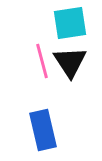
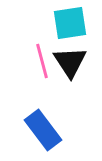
blue rectangle: rotated 24 degrees counterclockwise
